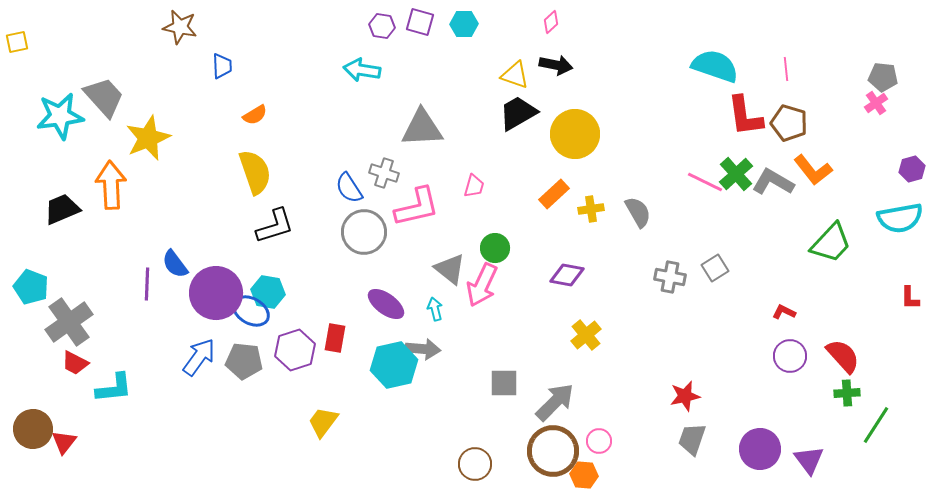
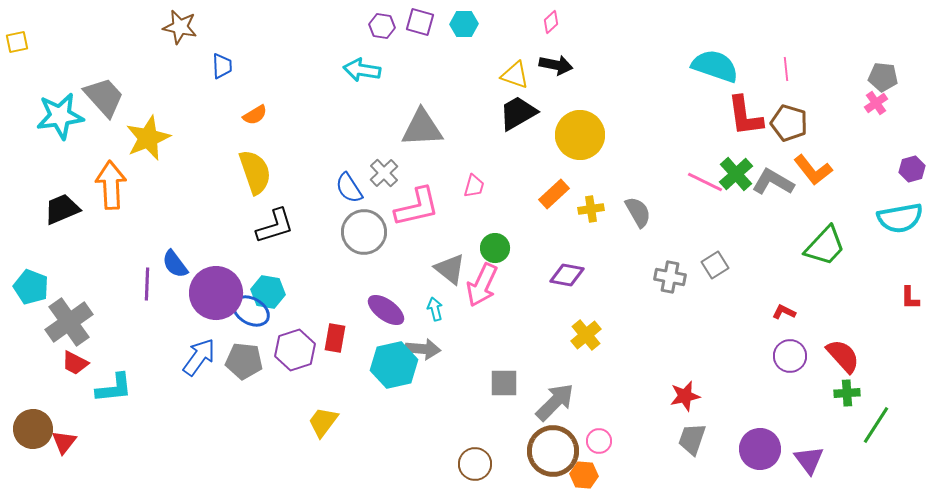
yellow circle at (575, 134): moved 5 px right, 1 px down
gray cross at (384, 173): rotated 28 degrees clockwise
green trapezoid at (831, 243): moved 6 px left, 3 px down
gray square at (715, 268): moved 3 px up
purple ellipse at (386, 304): moved 6 px down
